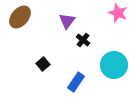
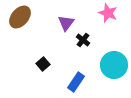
pink star: moved 10 px left
purple triangle: moved 1 px left, 2 px down
